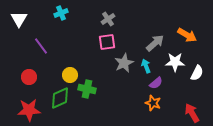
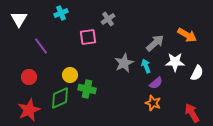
pink square: moved 19 px left, 5 px up
red star: rotated 20 degrees counterclockwise
